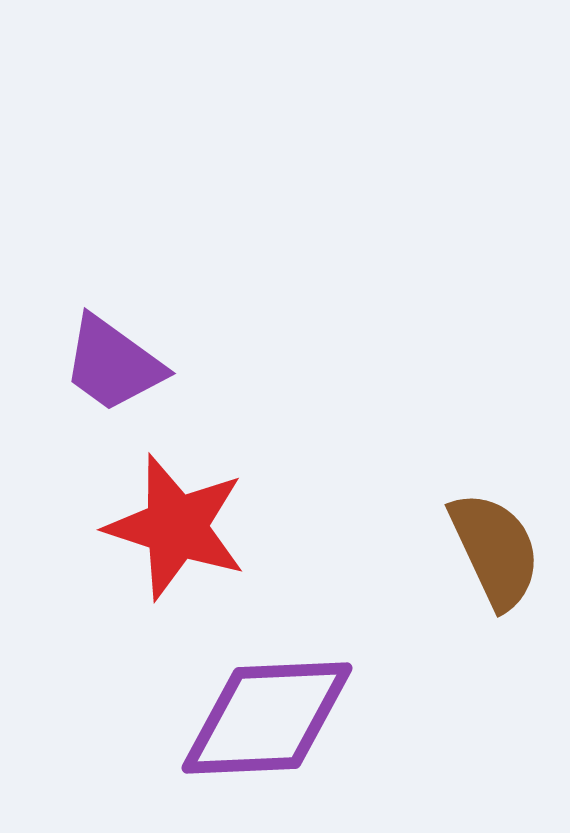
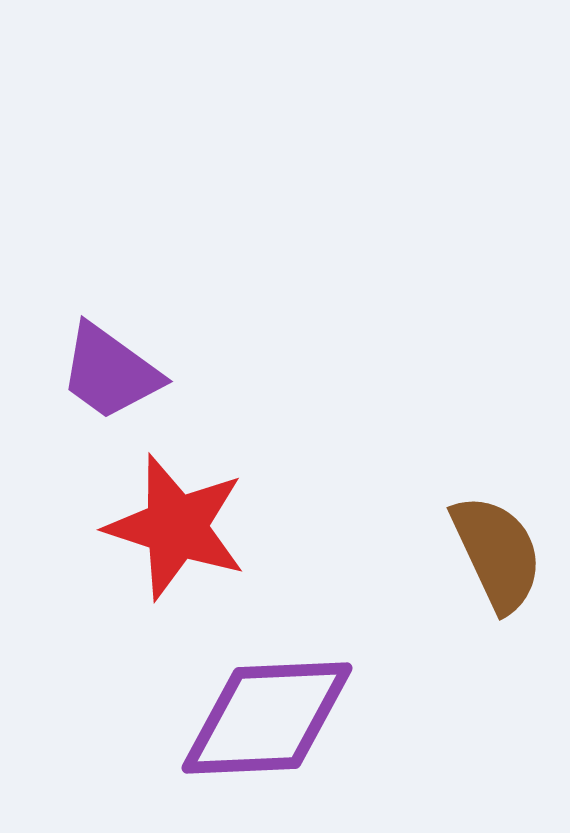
purple trapezoid: moved 3 px left, 8 px down
brown semicircle: moved 2 px right, 3 px down
